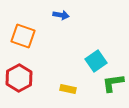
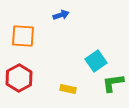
blue arrow: rotated 28 degrees counterclockwise
orange square: rotated 15 degrees counterclockwise
